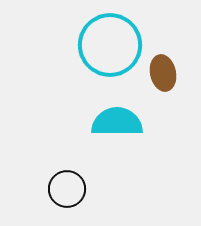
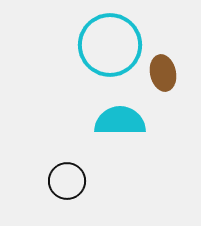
cyan semicircle: moved 3 px right, 1 px up
black circle: moved 8 px up
